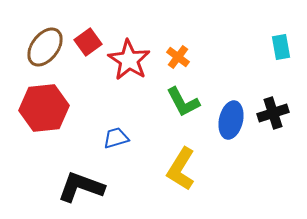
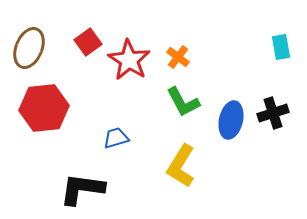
brown ellipse: moved 16 px left, 1 px down; rotated 15 degrees counterclockwise
yellow L-shape: moved 3 px up
black L-shape: moved 1 px right, 2 px down; rotated 12 degrees counterclockwise
